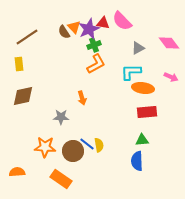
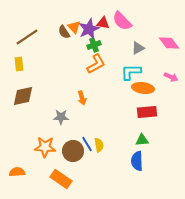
blue line: rotated 21 degrees clockwise
